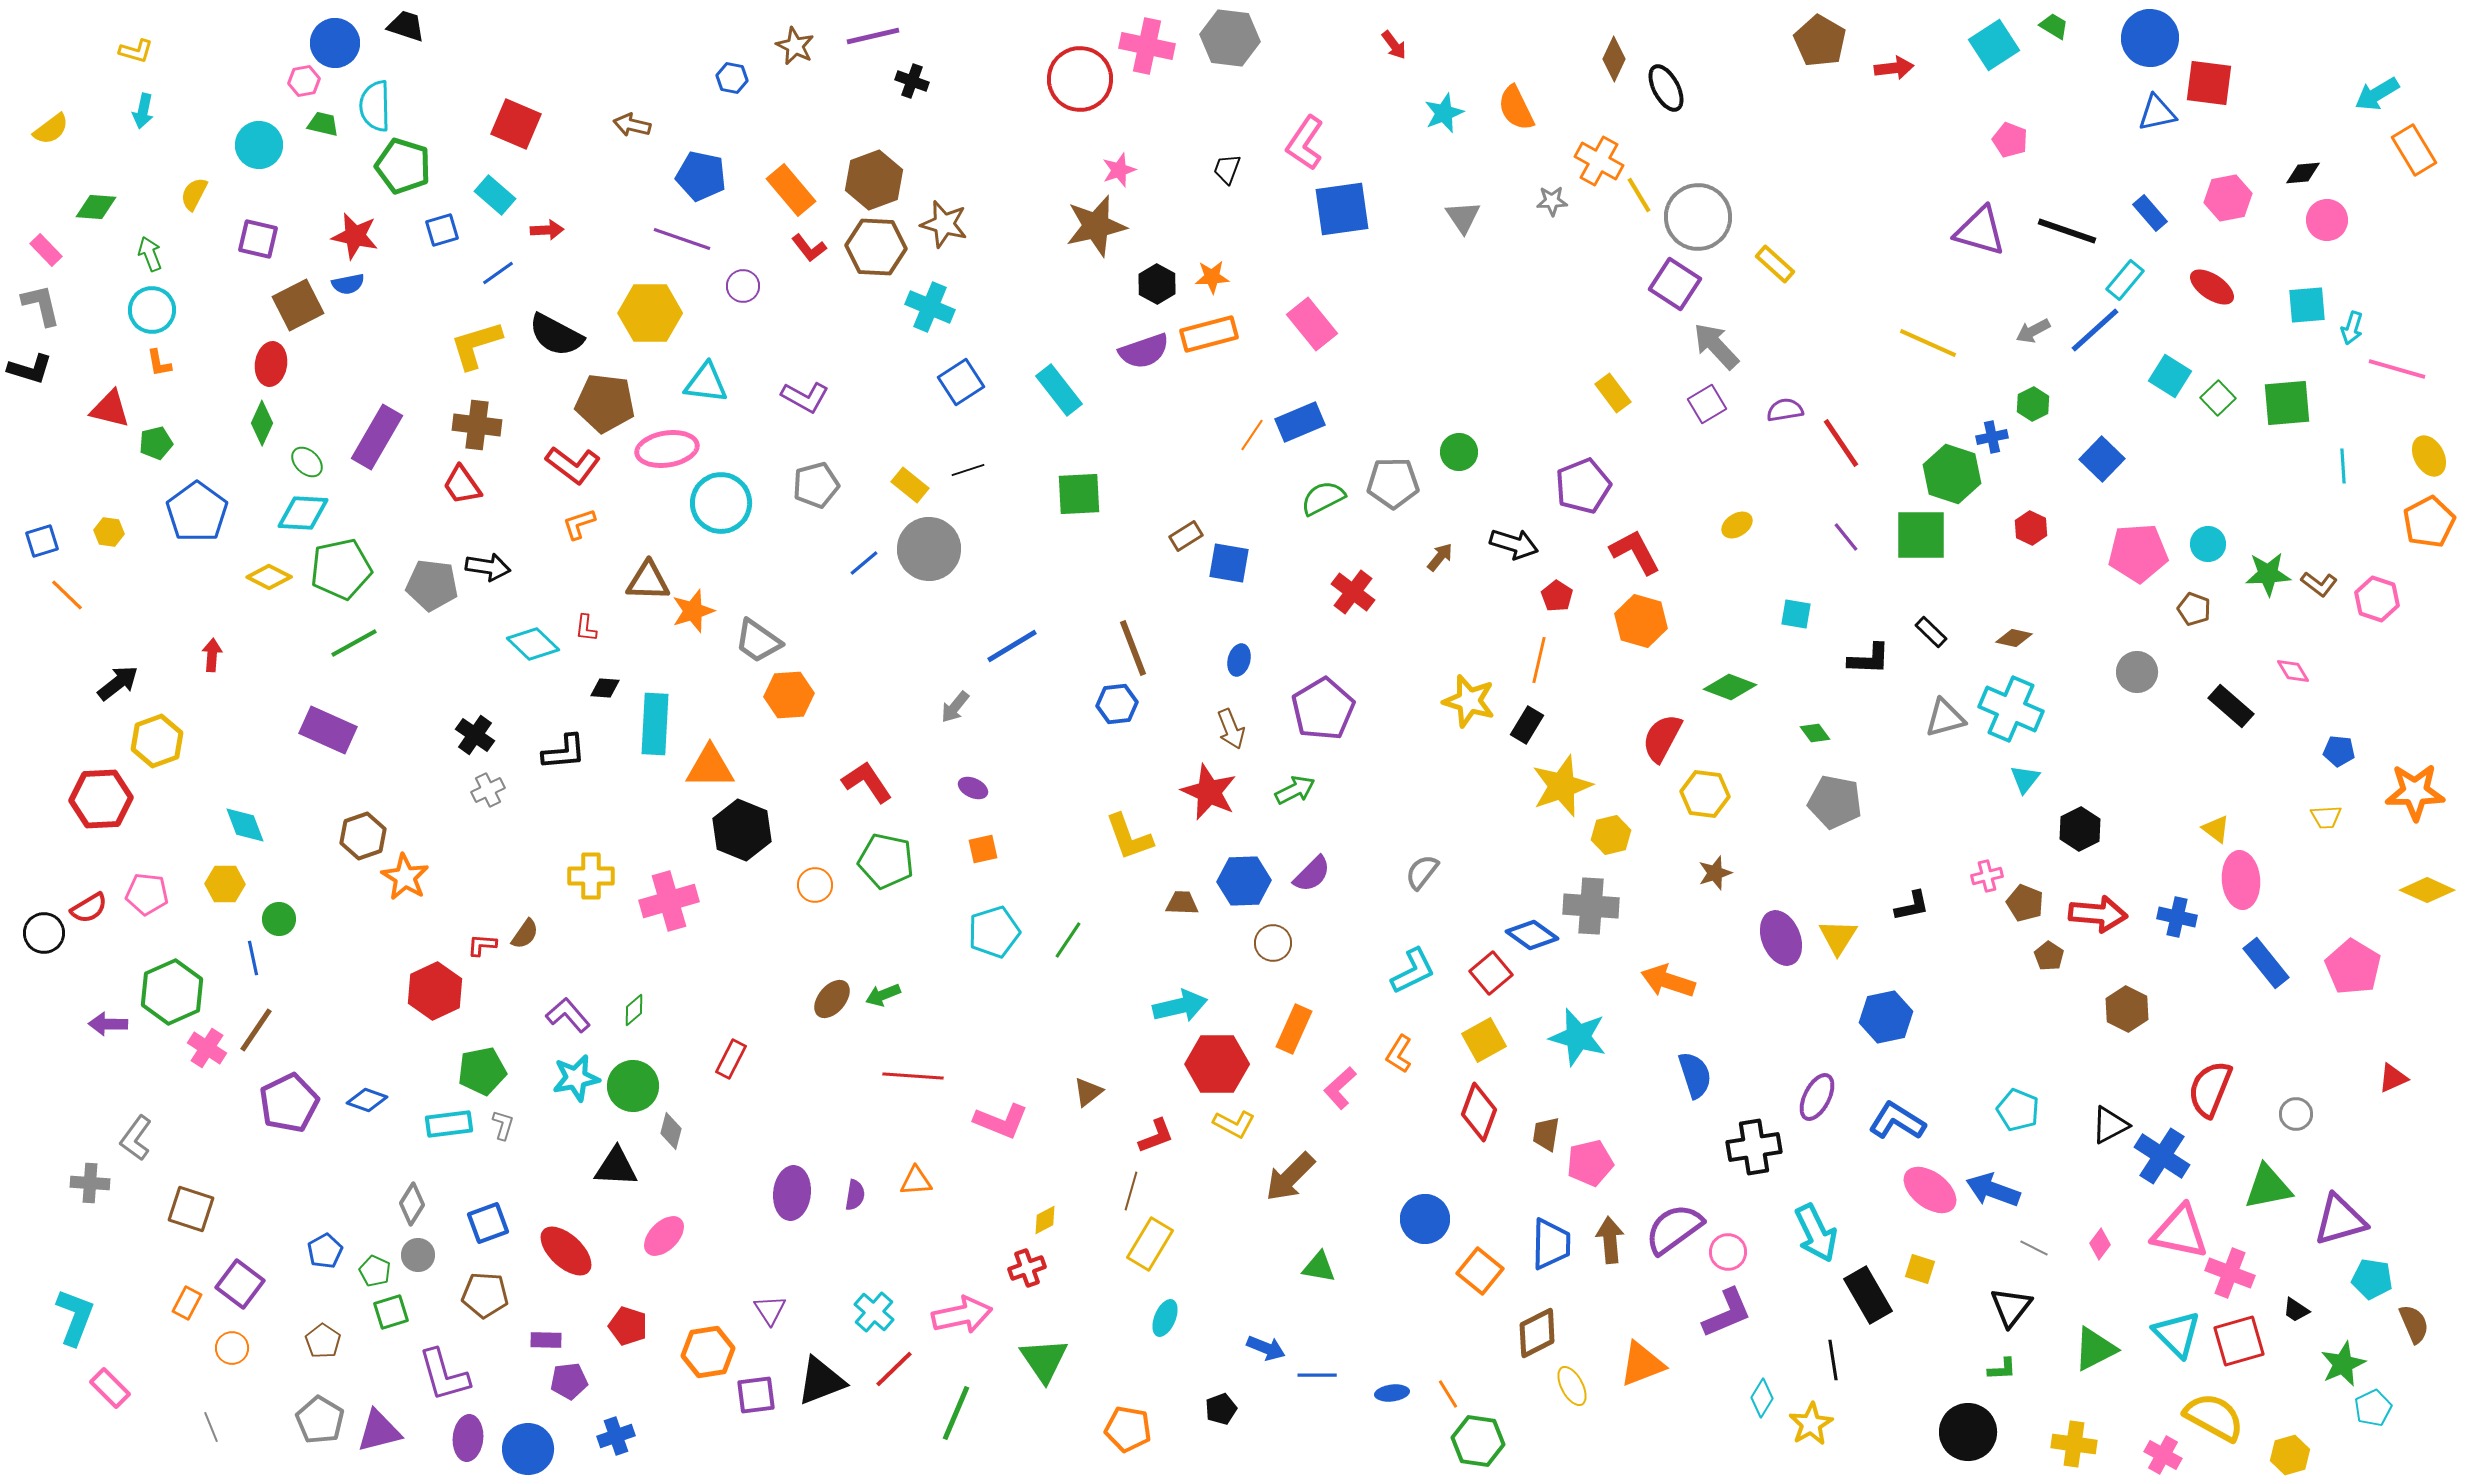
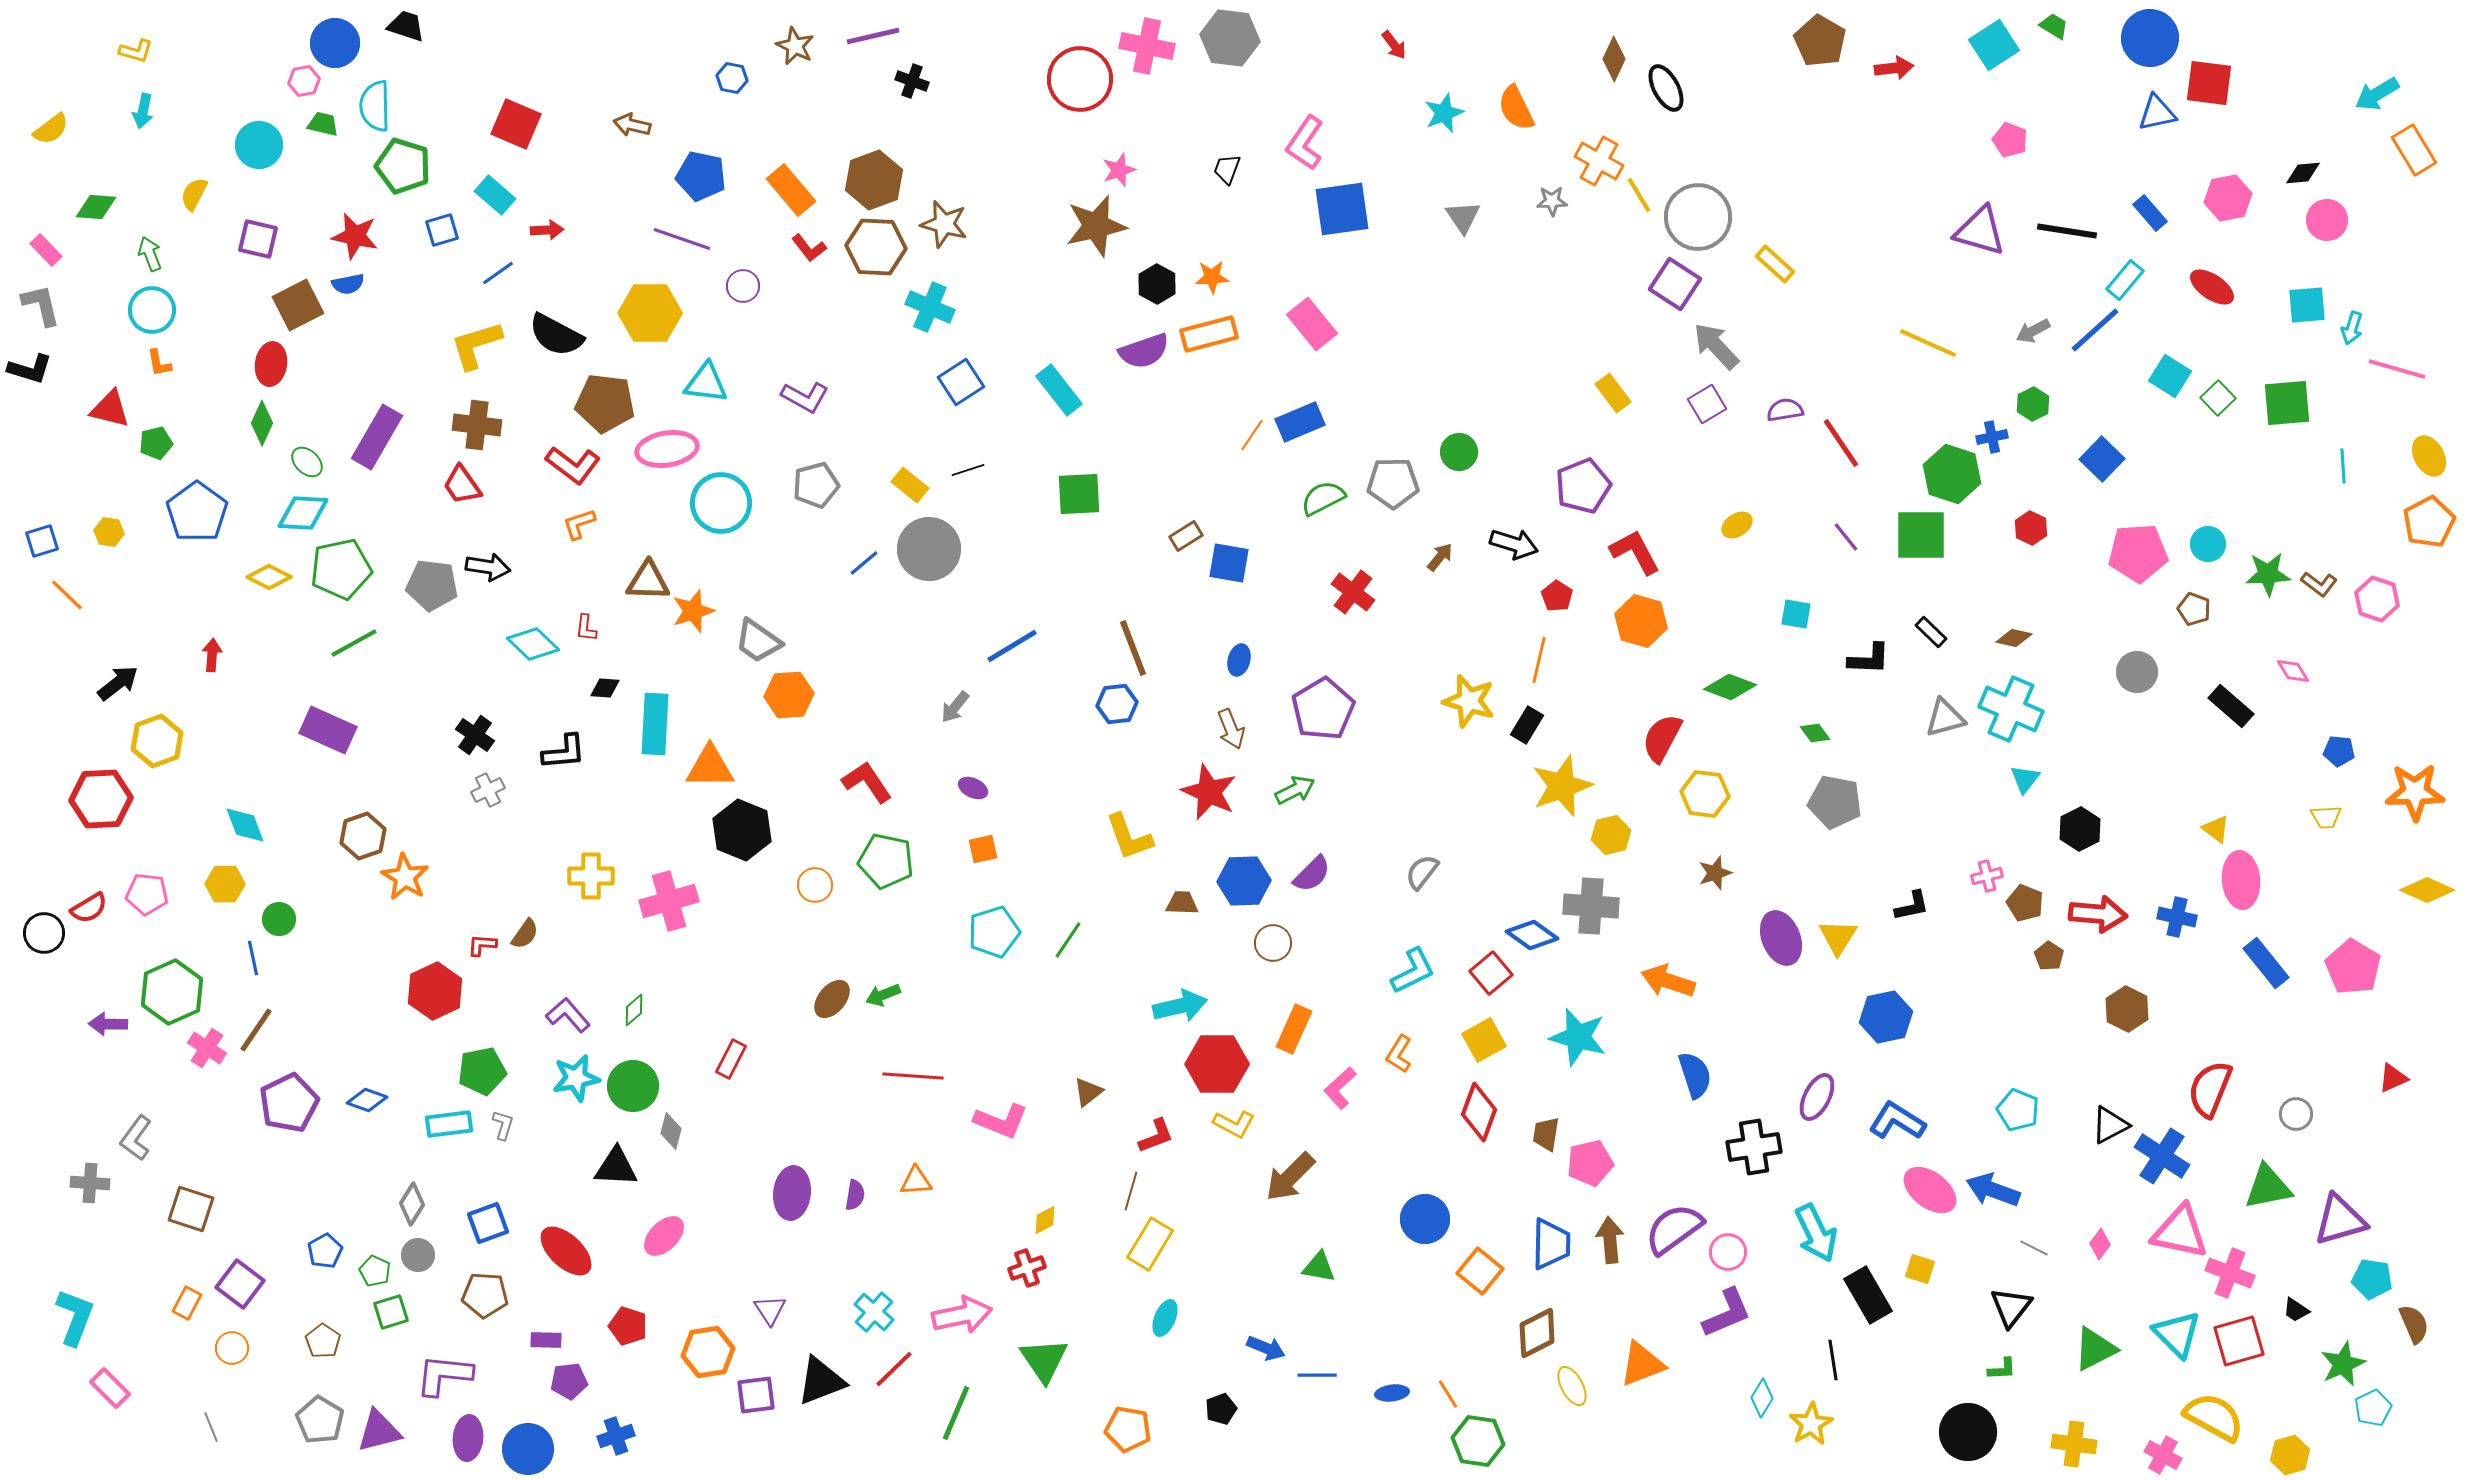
black line at (2067, 231): rotated 10 degrees counterclockwise
purple L-shape at (444, 1375): rotated 112 degrees clockwise
